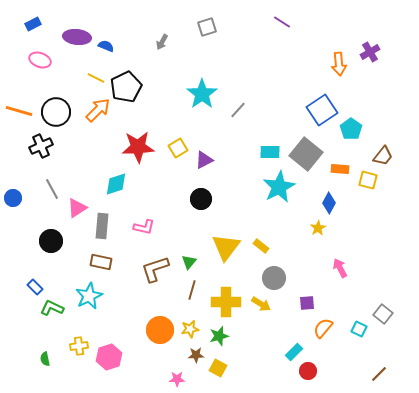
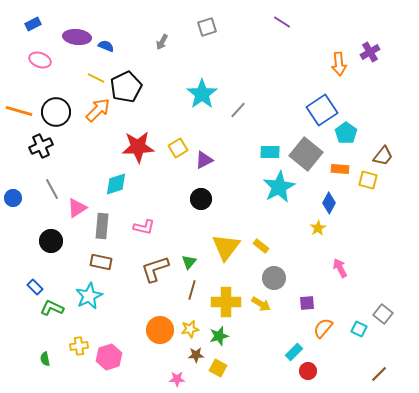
cyan pentagon at (351, 129): moved 5 px left, 4 px down
